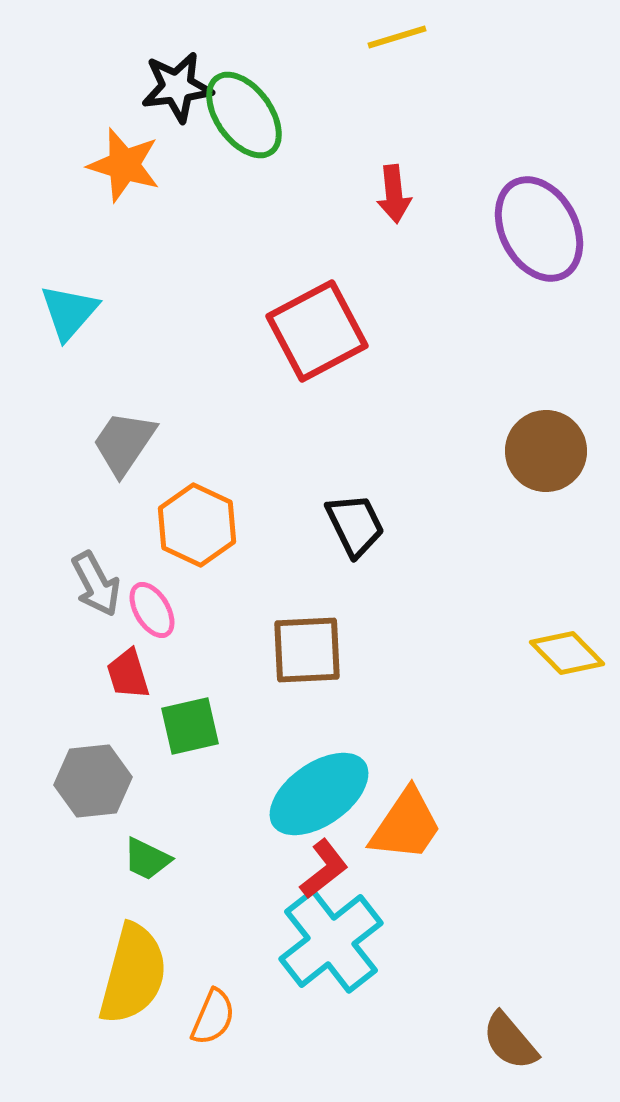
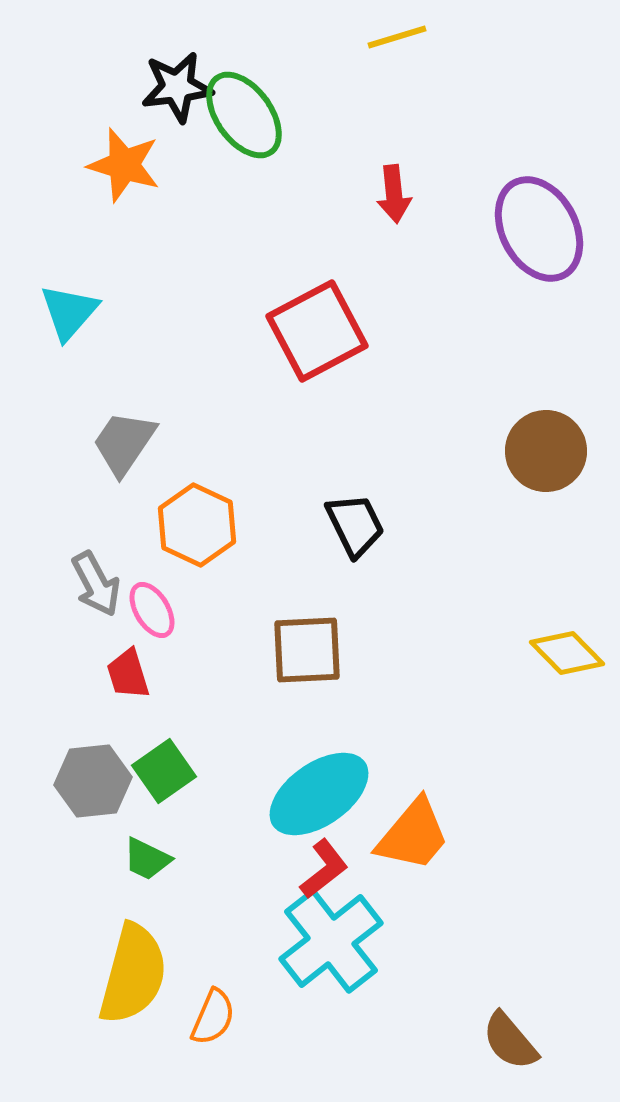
green square: moved 26 px left, 45 px down; rotated 22 degrees counterclockwise
orange trapezoid: moved 7 px right, 10 px down; rotated 6 degrees clockwise
